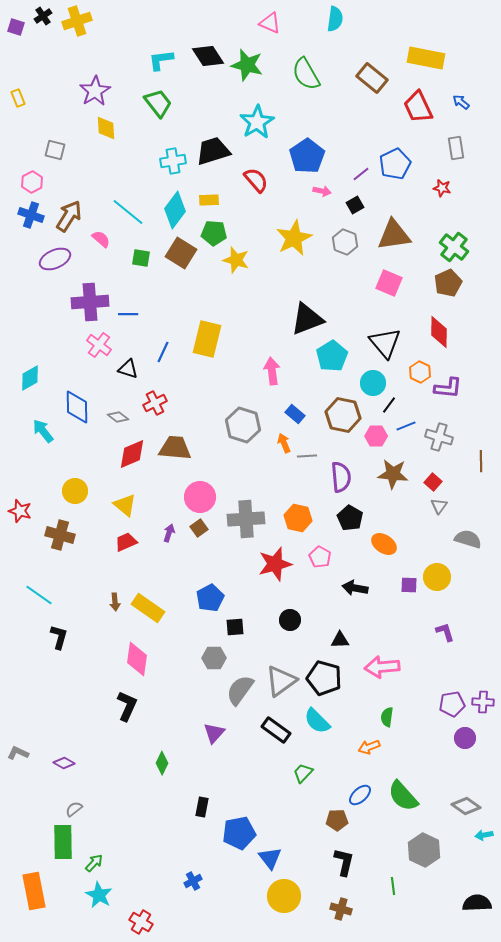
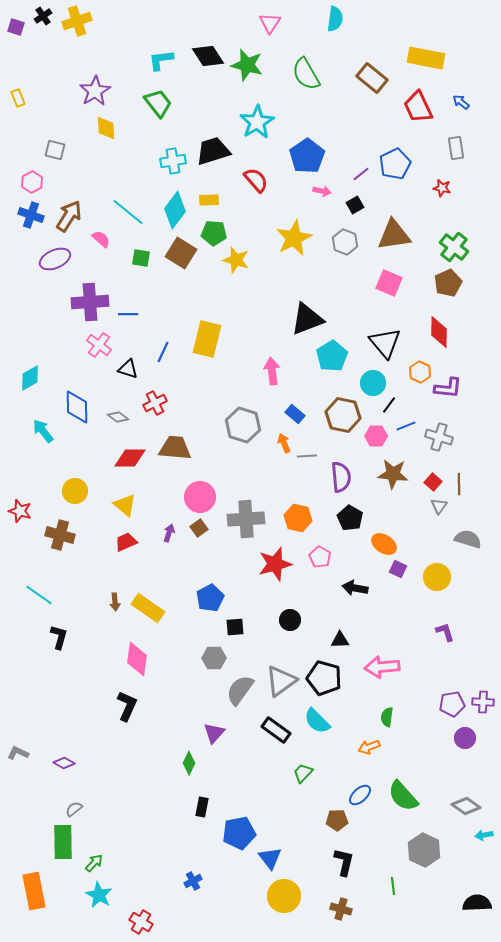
pink triangle at (270, 23): rotated 40 degrees clockwise
red diamond at (132, 454): moved 2 px left, 4 px down; rotated 24 degrees clockwise
brown line at (481, 461): moved 22 px left, 23 px down
purple square at (409, 585): moved 11 px left, 16 px up; rotated 24 degrees clockwise
green diamond at (162, 763): moved 27 px right
